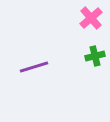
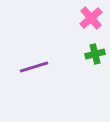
green cross: moved 2 px up
